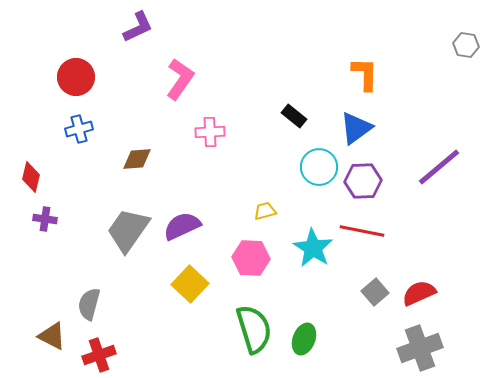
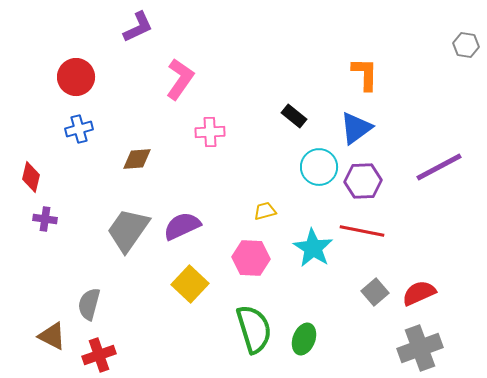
purple line: rotated 12 degrees clockwise
